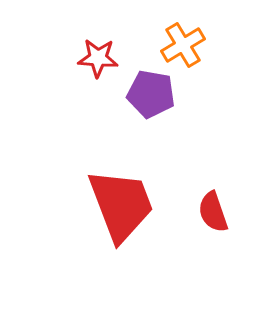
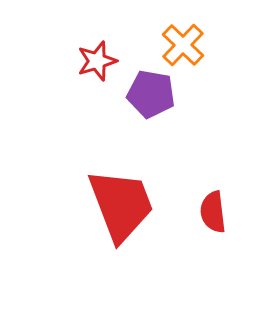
orange cross: rotated 15 degrees counterclockwise
red star: moved 1 px left, 3 px down; rotated 21 degrees counterclockwise
red semicircle: rotated 12 degrees clockwise
